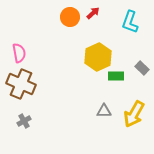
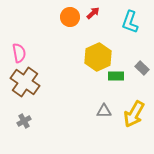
brown cross: moved 4 px right, 2 px up; rotated 12 degrees clockwise
